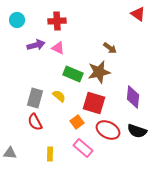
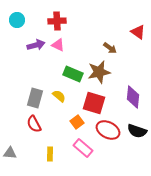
red triangle: moved 18 px down
pink triangle: moved 3 px up
red semicircle: moved 1 px left, 2 px down
